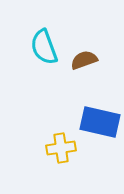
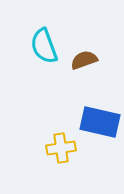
cyan semicircle: moved 1 px up
